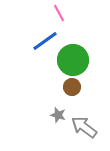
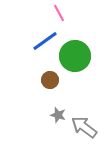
green circle: moved 2 px right, 4 px up
brown circle: moved 22 px left, 7 px up
